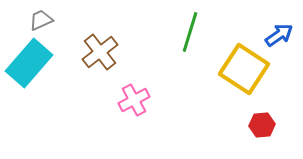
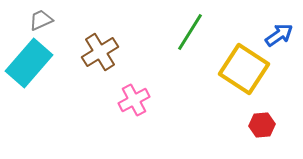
green line: rotated 15 degrees clockwise
brown cross: rotated 6 degrees clockwise
